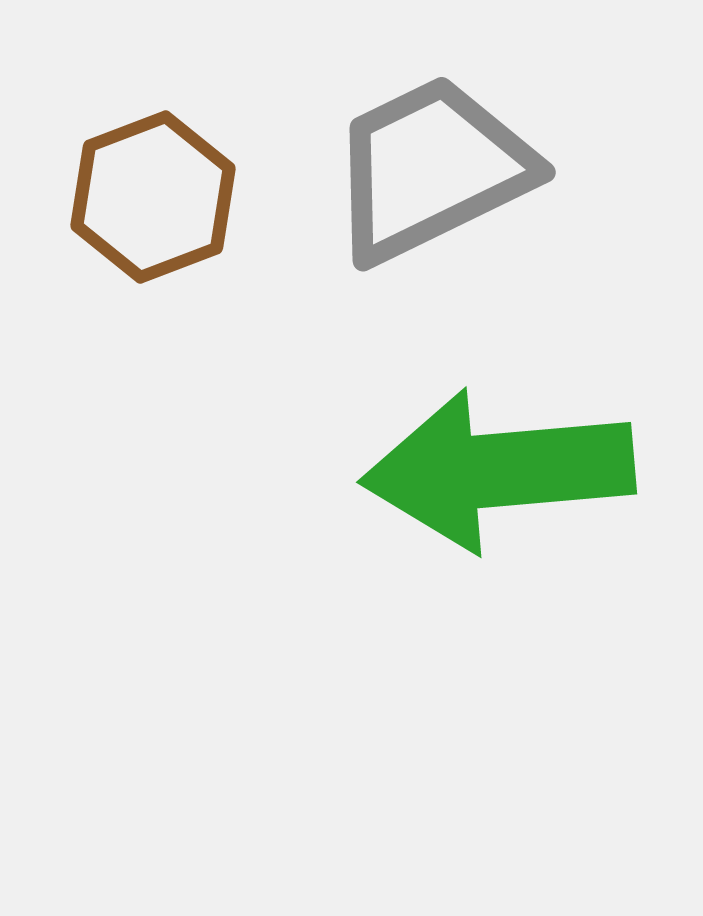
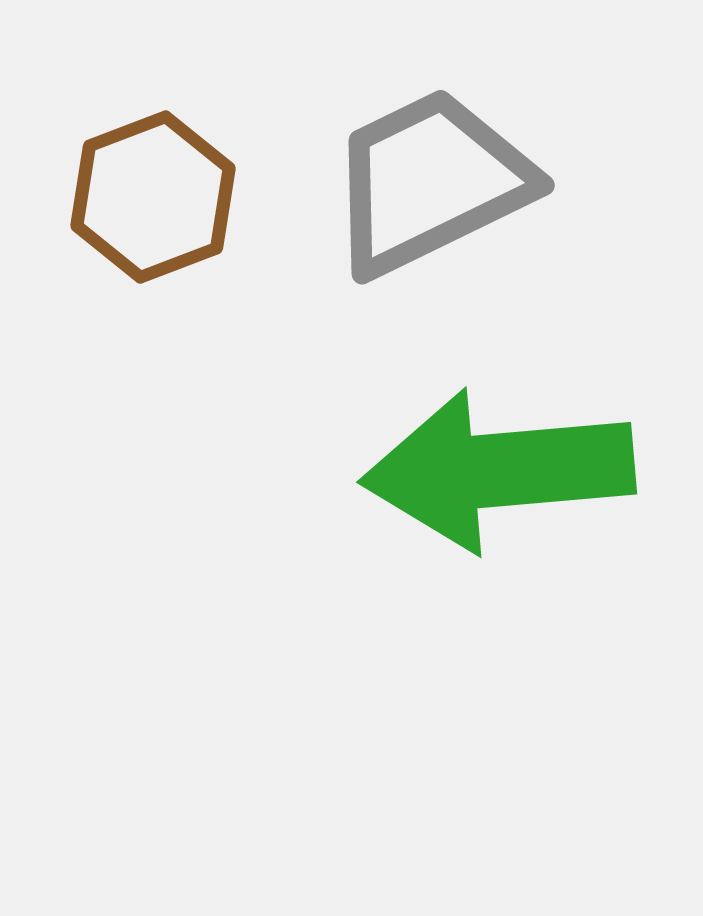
gray trapezoid: moved 1 px left, 13 px down
